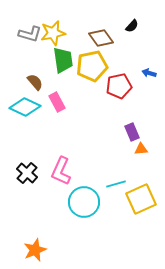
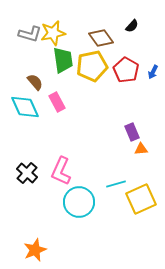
blue arrow: moved 4 px right, 1 px up; rotated 80 degrees counterclockwise
red pentagon: moved 7 px right, 16 px up; rotated 30 degrees counterclockwise
cyan diamond: rotated 40 degrees clockwise
cyan circle: moved 5 px left
